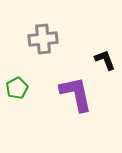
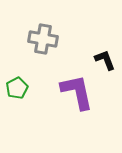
gray cross: rotated 16 degrees clockwise
purple L-shape: moved 1 px right, 2 px up
